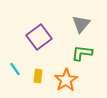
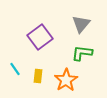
purple square: moved 1 px right
